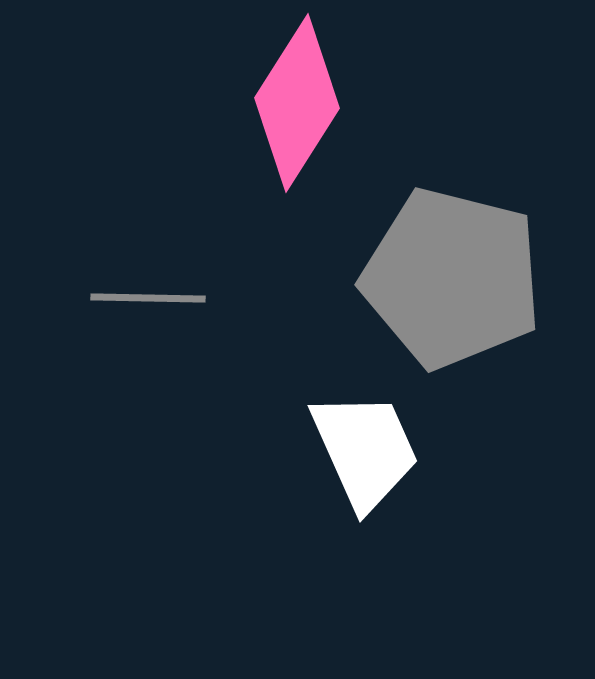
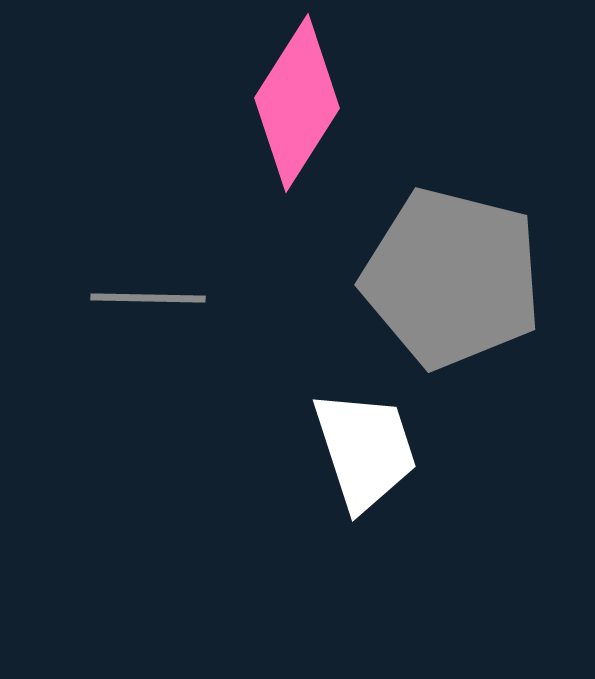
white trapezoid: rotated 6 degrees clockwise
